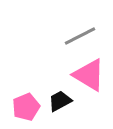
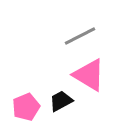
black trapezoid: moved 1 px right
